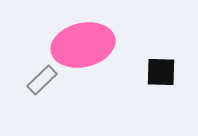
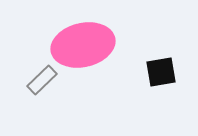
black square: rotated 12 degrees counterclockwise
